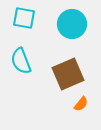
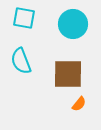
cyan circle: moved 1 px right
brown square: rotated 24 degrees clockwise
orange semicircle: moved 2 px left
